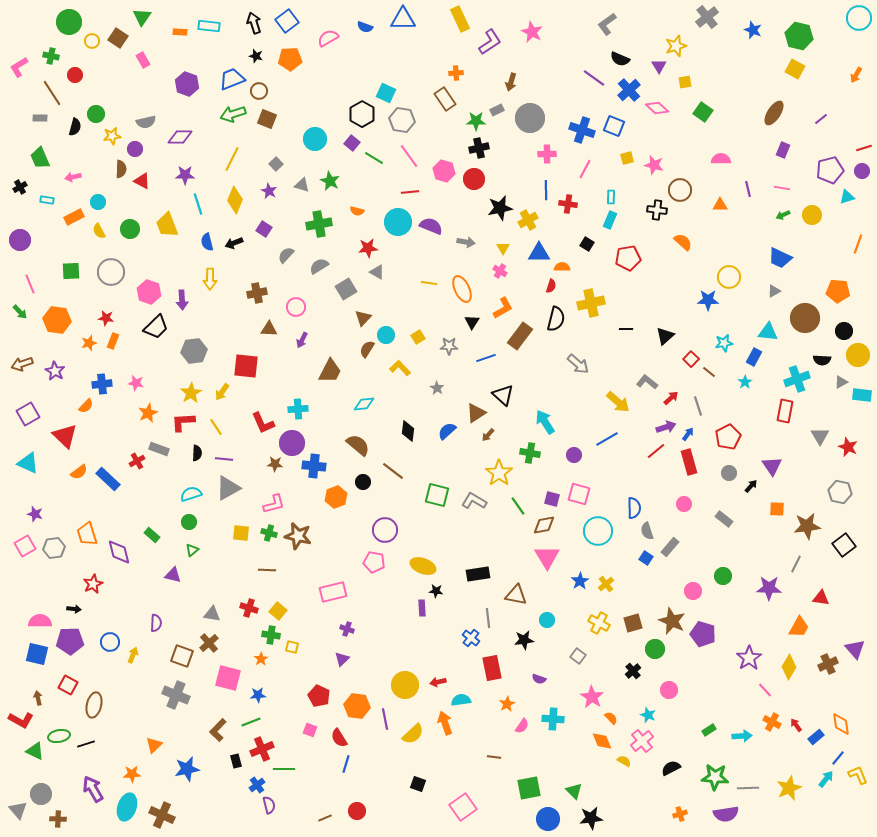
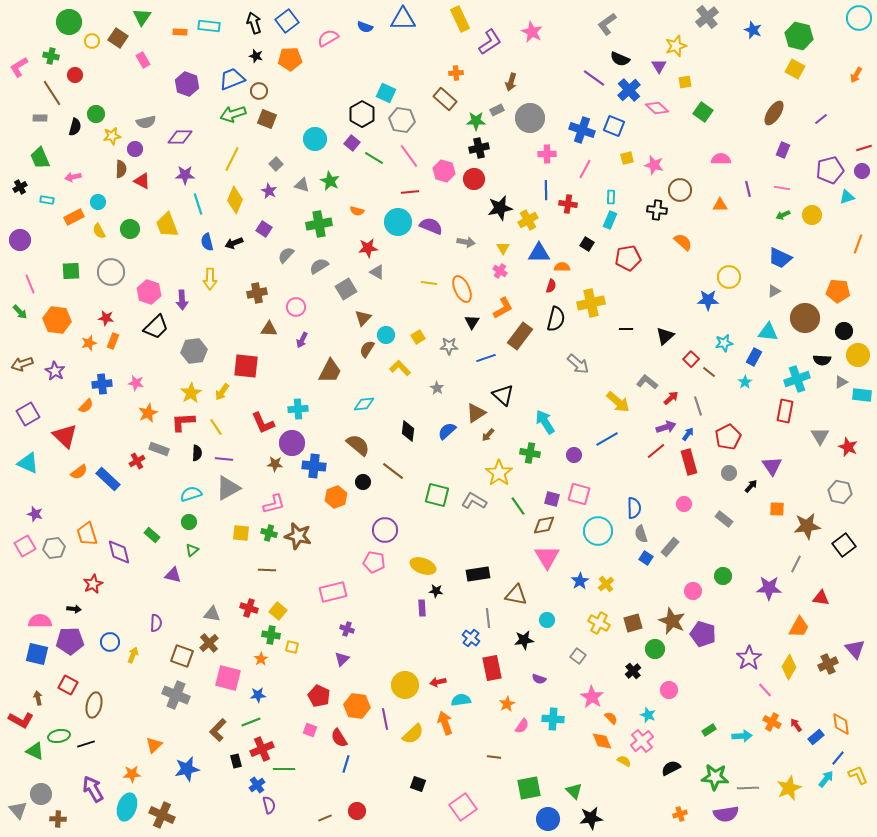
brown rectangle at (445, 99): rotated 15 degrees counterclockwise
gray semicircle at (647, 531): moved 6 px left, 3 px down
